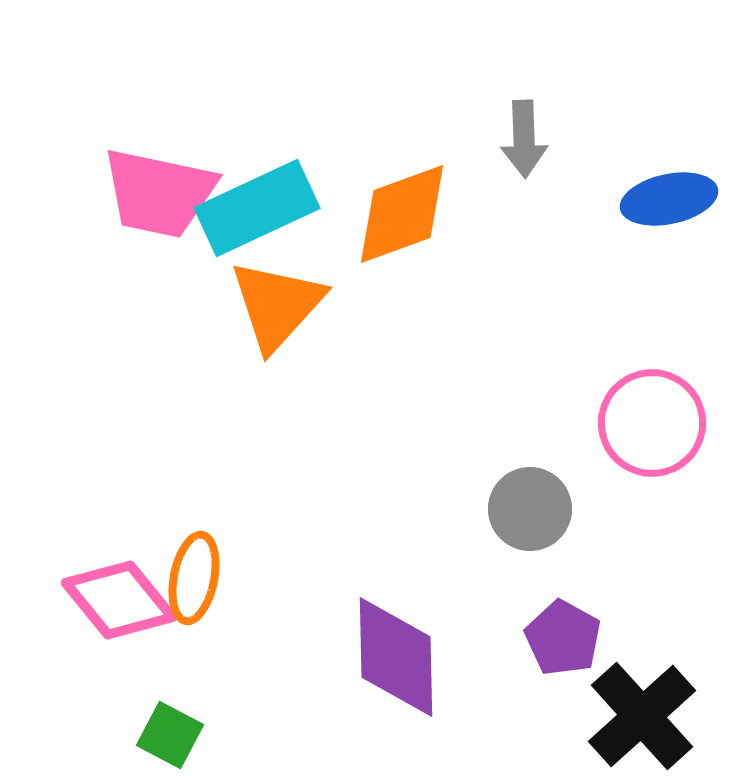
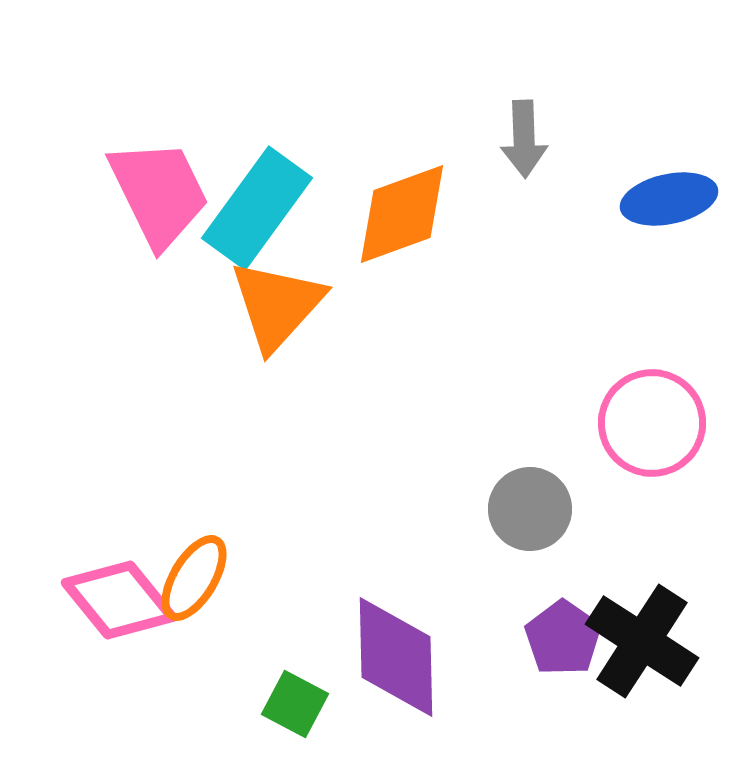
pink trapezoid: rotated 128 degrees counterclockwise
cyan rectangle: rotated 29 degrees counterclockwise
orange ellipse: rotated 20 degrees clockwise
purple pentagon: rotated 6 degrees clockwise
black cross: moved 75 px up; rotated 15 degrees counterclockwise
green square: moved 125 px right, 31 px up
